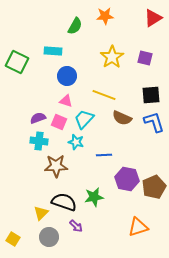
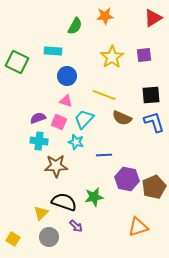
purple square: moved 1 px left, 3 px up; rotated 21 degrees counterclockwise
